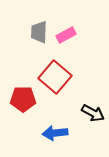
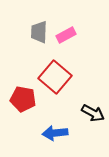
red pentagon: rotated 10 degrees clockwise
